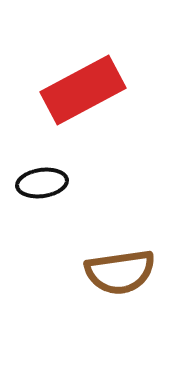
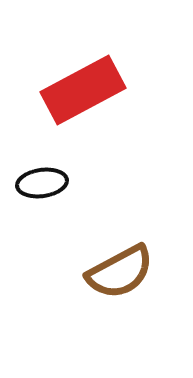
brown semicircle: rotated 20 degrees counterclockwise
